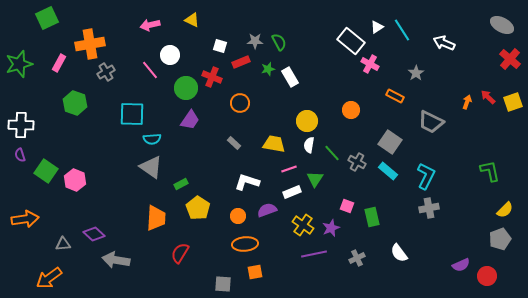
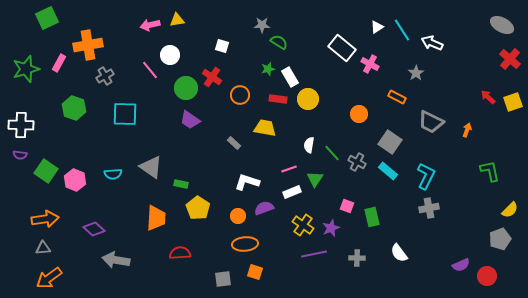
yellow triangle at (192, 20): moved 15 px left; rotated 35 degrees counterclockwise
gray star at (255, 41): moved 7 px right, 16 px up
white rectangle at (351, 41): moved 9 px left, 7 px down
green semicircle at (279, 42): rotated 30 degrees counterclockwise
white arrow at (444, 43): moved 12 px left
orange cross at (90, 44): moved 2 px left, 1 px down
white square at (220, 46): moved 2 px right
red rectangle at (241, 62): moved 37 px right, 37 px down; rotated 30 degrees clockwise
green star at (19, 64): moved 7 px right, 5 px down
gray cross at (106, 72): moved 1 px left, 4 px down
red cross at (212, 77): rotated 12 degrees clockwise
orange rectangle at (395, 96): moved 2 px right, 1 px down
orange arrow at (467, 102): moved 28 px down
green hexagon at (75, 103): moved 1 px left, 5 px down
orange circle at (240, 103): moved 8 px up
orange circle at (351, 110): moved 8 px right, 4 px down
cyan square at (132, 114): moved 7 px left
purple trapezoid at (190, 120): rotated 90 degrees clockwise
yellow circle at (307, 121): moved 1 px right, 22 px up
cyan semicircle at (152, 139): moved 39 px left, 35 px down
yellow trapezoid at (274, 144): moved 9 px left, 16 px up
purple semicircle at (20, 155): rotated 64 degrees counterclockwise
green rectangle at (181, 184): rotated 40 degrees clockwise
purple semicircle at (267, 210): moved 3 px left, 2 px up
yellow semicircle at (505, 210): moved 5 px right
orange arrow at (25, 219): moved 20 px right
purple diamond at (94, 234): moved 5 px up
gray triangle at (63, 244): moved 20 px left, 4 px down
red semicircle at (180, 253): rotated 55 degrees clockwise
gray cross at (357, 258): rotated 28 degrees clockwise
orange square at (255, 272): rotated 28 degrees clockwise
gray square at (223, 284): moved 5 px up; rotated 12 degrees counterclockwise
